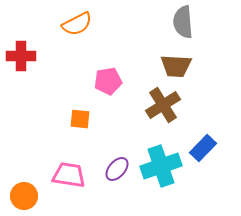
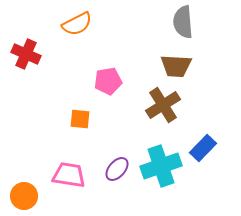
red cross: moved 5 px right, 2 px up; rotated 24 degrees clockwise
